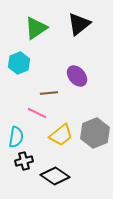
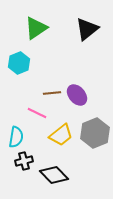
black triangle: moved 8 px right, 5 px down
purple ellipse: moved 19 px down
brown line: moved 3 px right
black diamond: moved 1 px left, 1 px up; rotated 12 degrees clockwise
